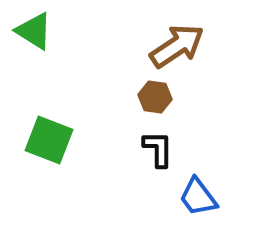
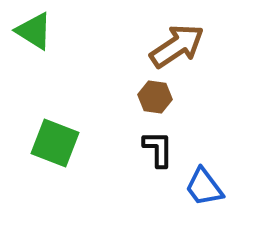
green square: moved 6 px right, 3 px down
blue trapezoid: moved 6 px right, 10 px up
